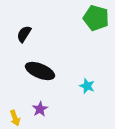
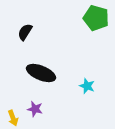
black semicircle: moved 1 px right, 2 px up
black ellipse: moved 1 px right, 2 px down
purple star: moved 5 px left; rotated 28 degrees counterclockwise
yellow arrow: moved 2 px left
